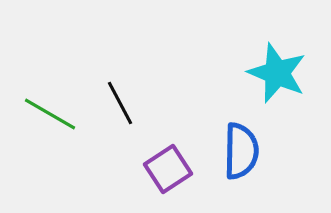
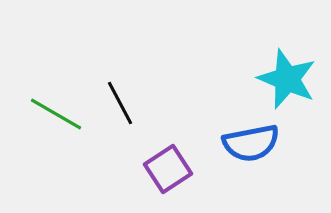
cyan star: moved 10 px right, 6 px down
green line: moved 6 px right
blue semicircle: moved 10 px right, 8 px up; rotated 78 degrees clockwise
